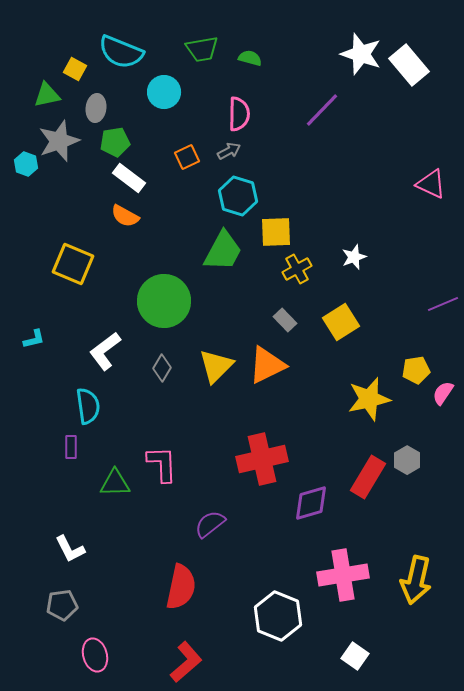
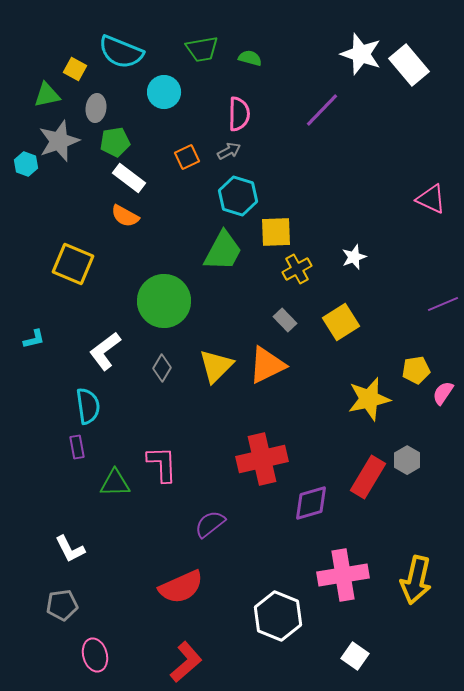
pink triangle at (431, 184): moved 15 px down
purple rectangle at (71, 447): moved 6 px right; rotated 10 degrees counterclockwise
red semicircle at (181, 587): rotated 54 degrees clockwise
